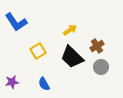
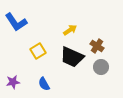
brown cross: rotated 24 degrees counterclockwise
black trapezoid: rotated 20 degrees counterclockwise
purple star: moved 1 px right
